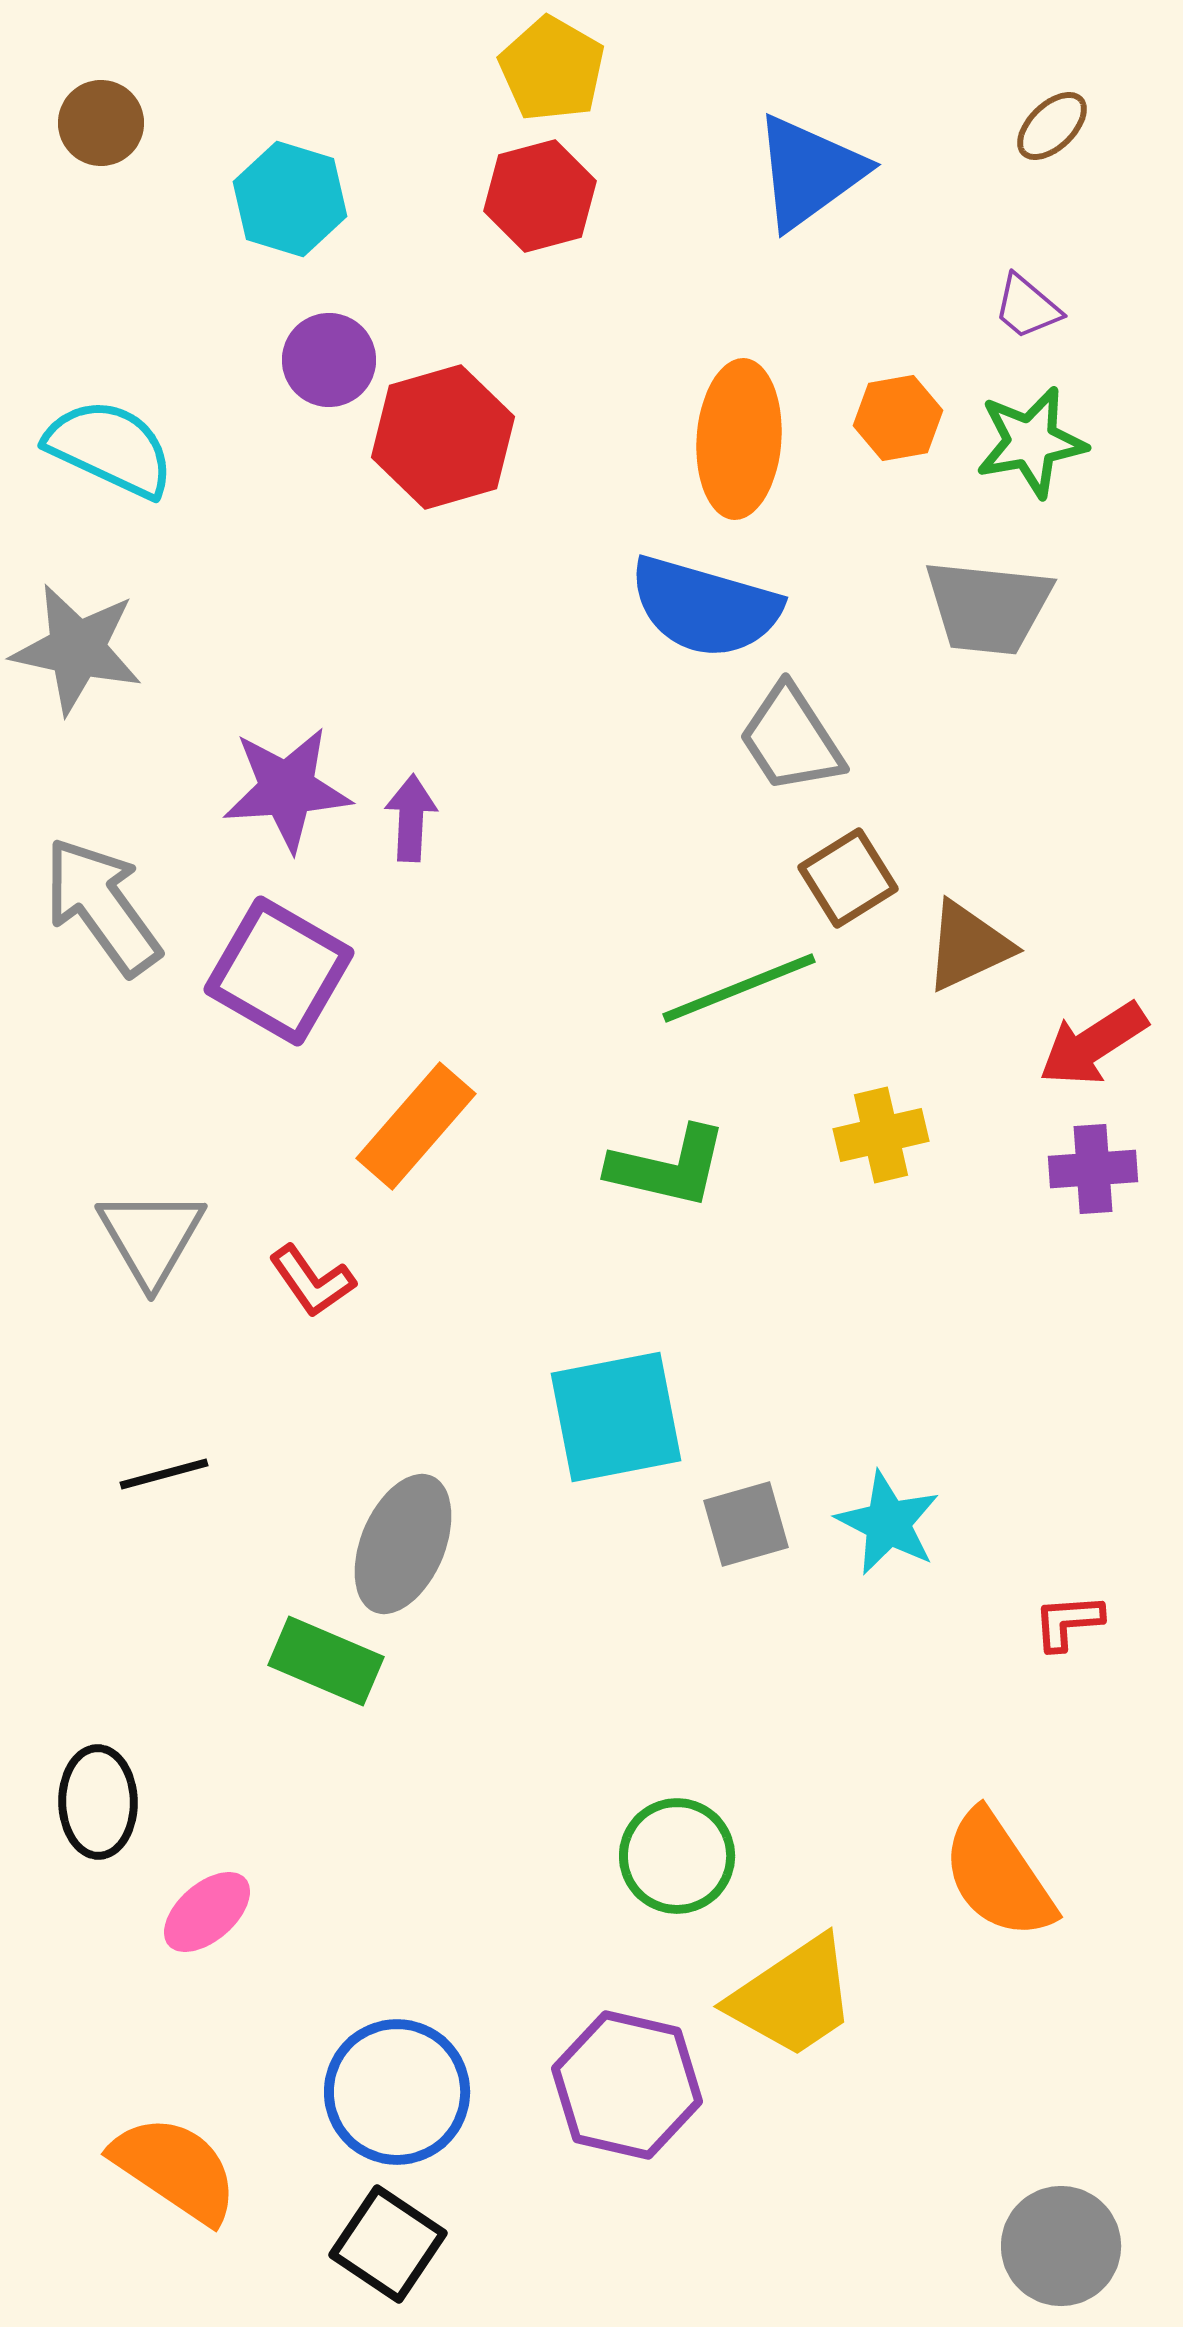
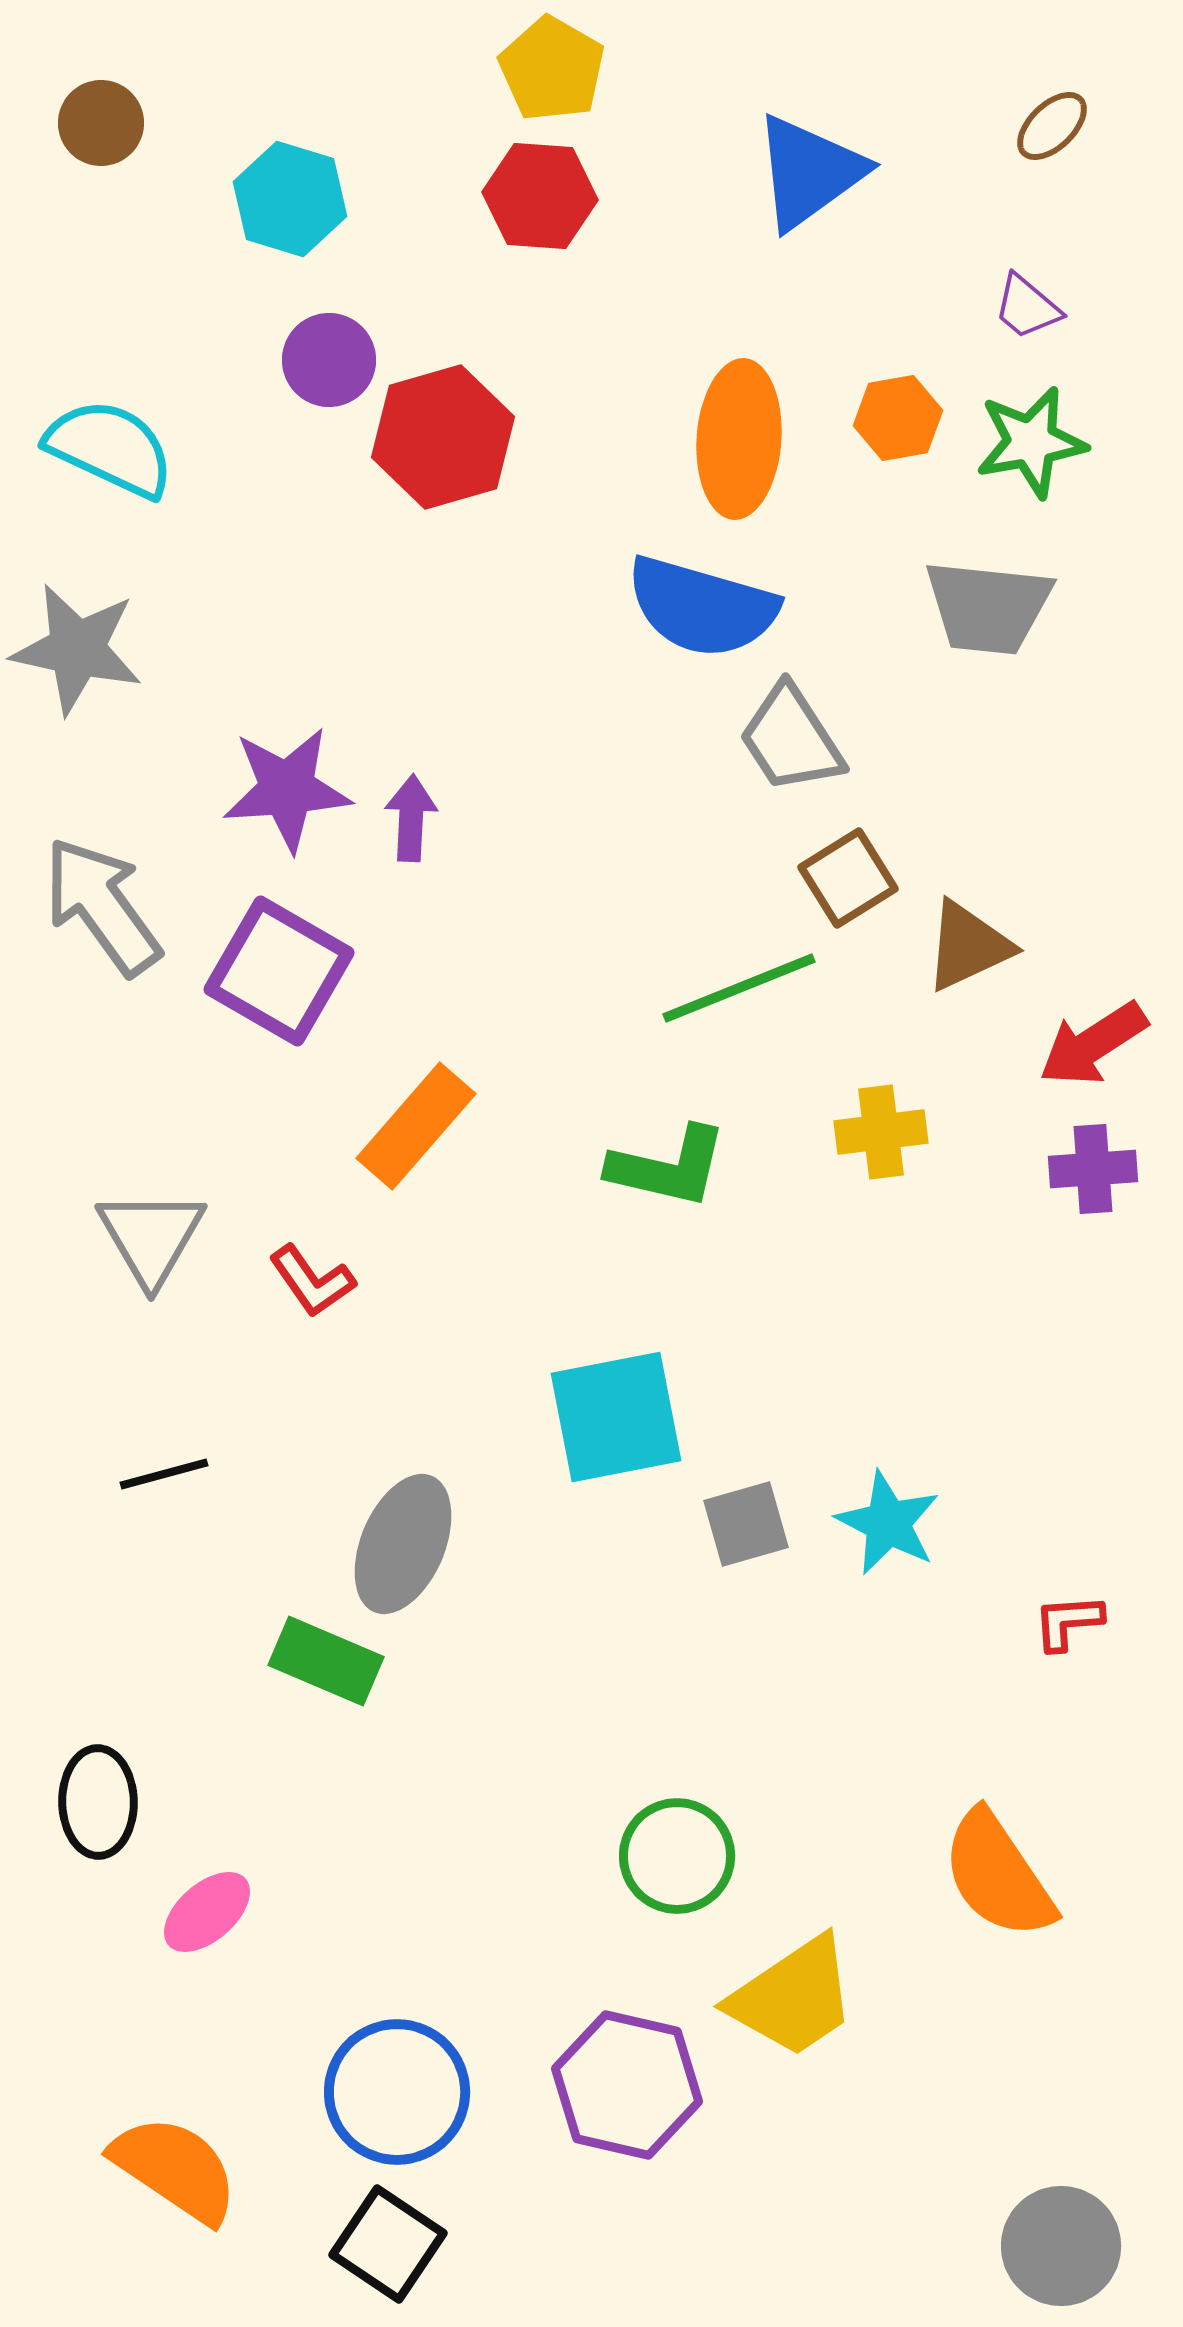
red hexagon at (540, 196): rotated 19 degrees clockwise
blue semicircle at (705, 607): moved 3 px left
yellow cross at (881, 1135): moved 3 px up; rotated 6 degrees clockwise
